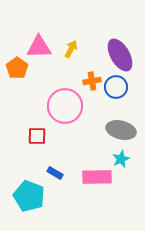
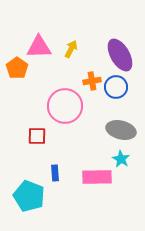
cyan star: rotated 18 degrees counterclockwise
blue rectangle: rotated 56 degrees clockwise
